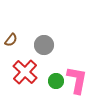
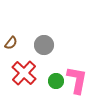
brown semicircle: moved 3 px down
red cross: moved 1 px left, 1 px down
